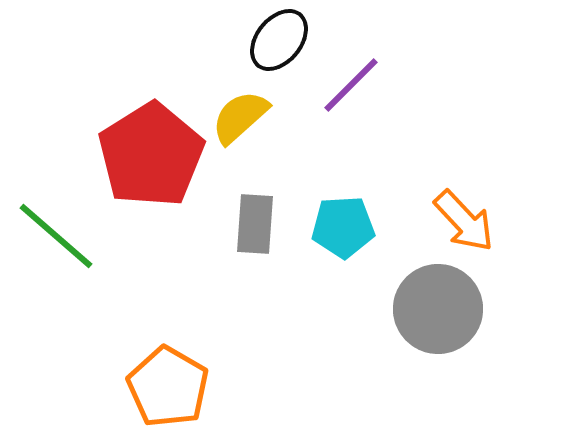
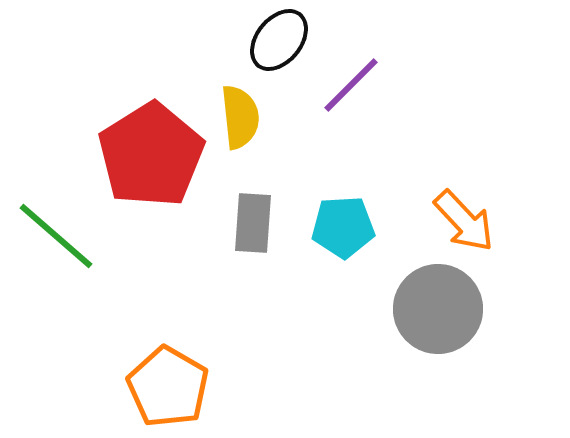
yellow semicircle: rotated 126 degrees clockwise
gray rectangle: moved 2 px left, 1 px up
